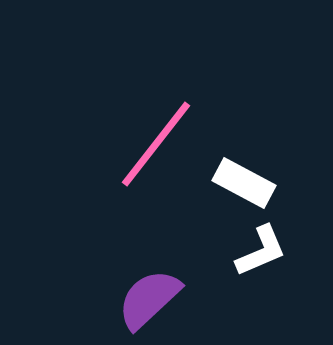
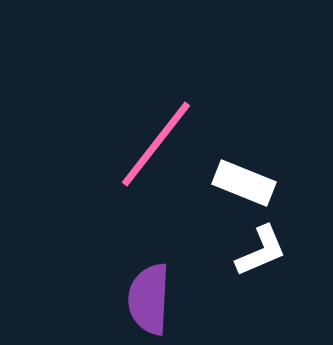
white rectangle: rotated 6 degrees counterclockwise
purple semicircle: rotated 44 degrees counterclockwise
